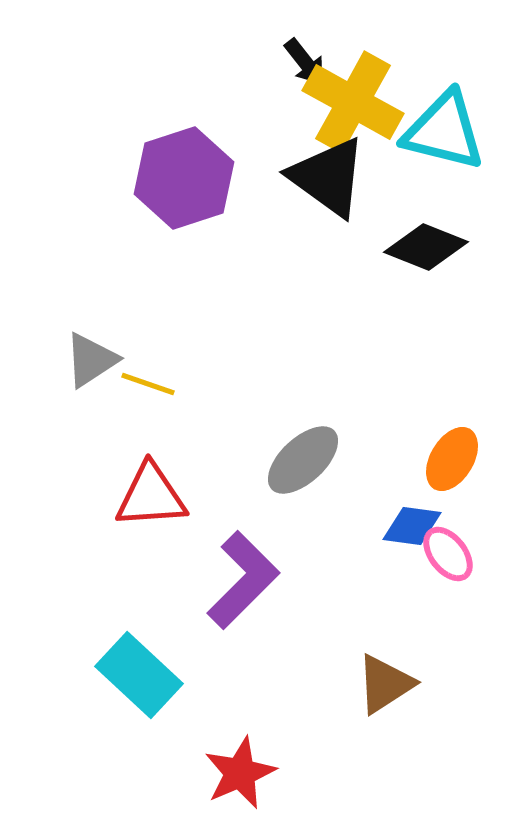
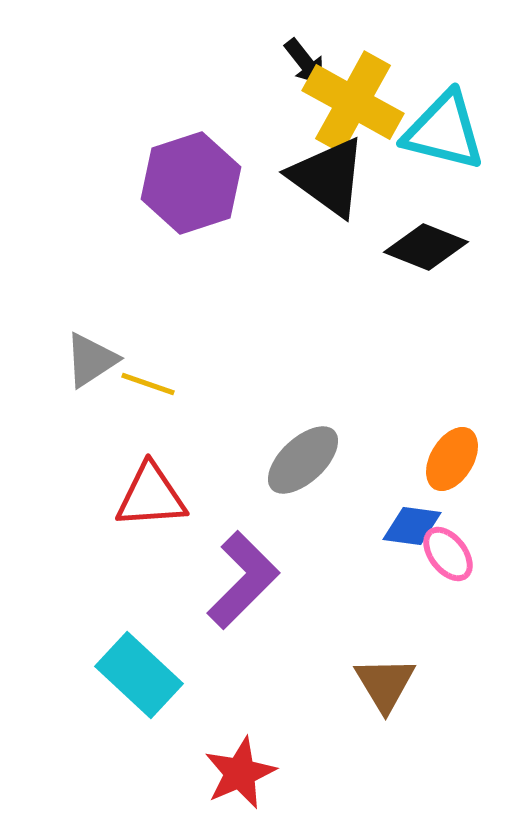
purple hexagon: moved 7 px right, 5 px down
brown triangle: rotated 28 degrees counterclockwise
